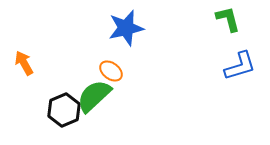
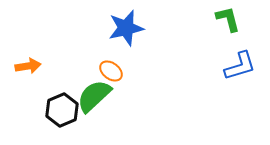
orange arrow: moved 4 px right, 3 px down; rotated 110 degrees clockwise
black hexagon: moved 2 px left
